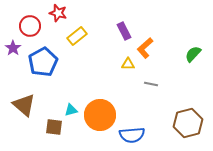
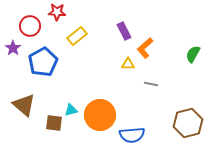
red star: moved 1 px left, 1 px up; rotated 12 degrees counterclockwise
green semicircle: rotated 12 degrees counterclockwise
brown square: moved 4 px up
